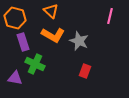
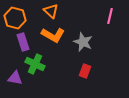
gray star: moved 4 px right, 1 px down
